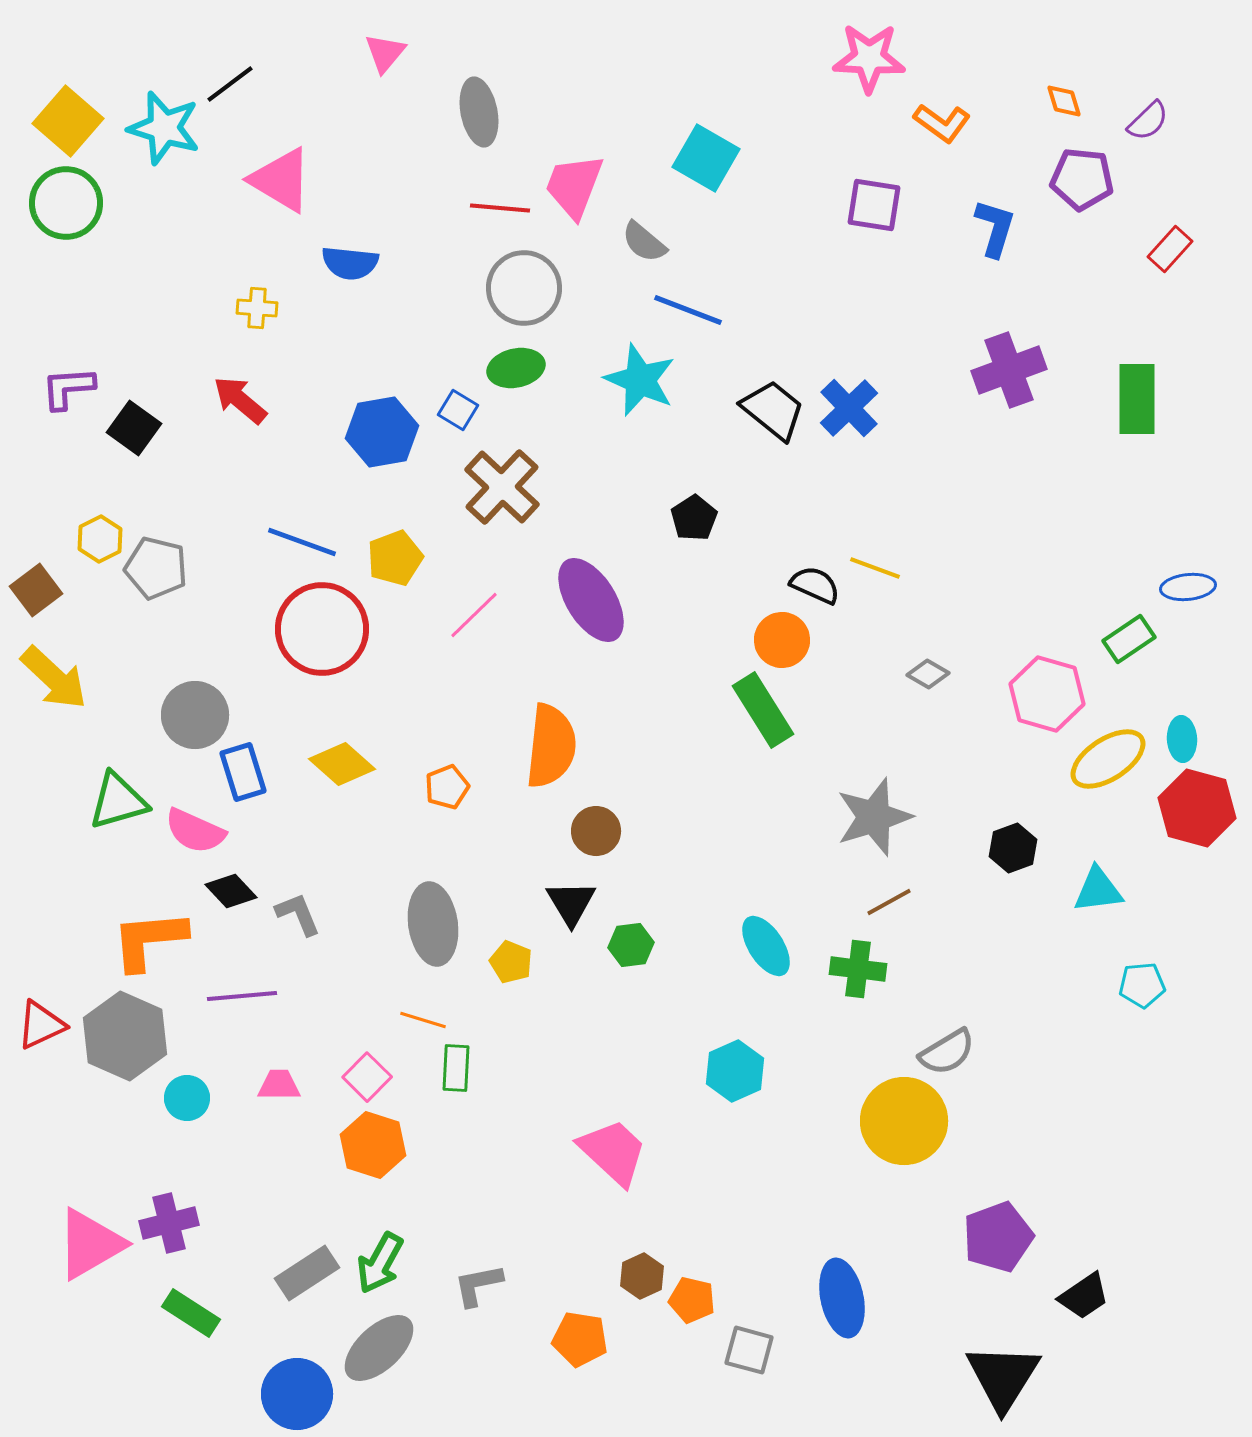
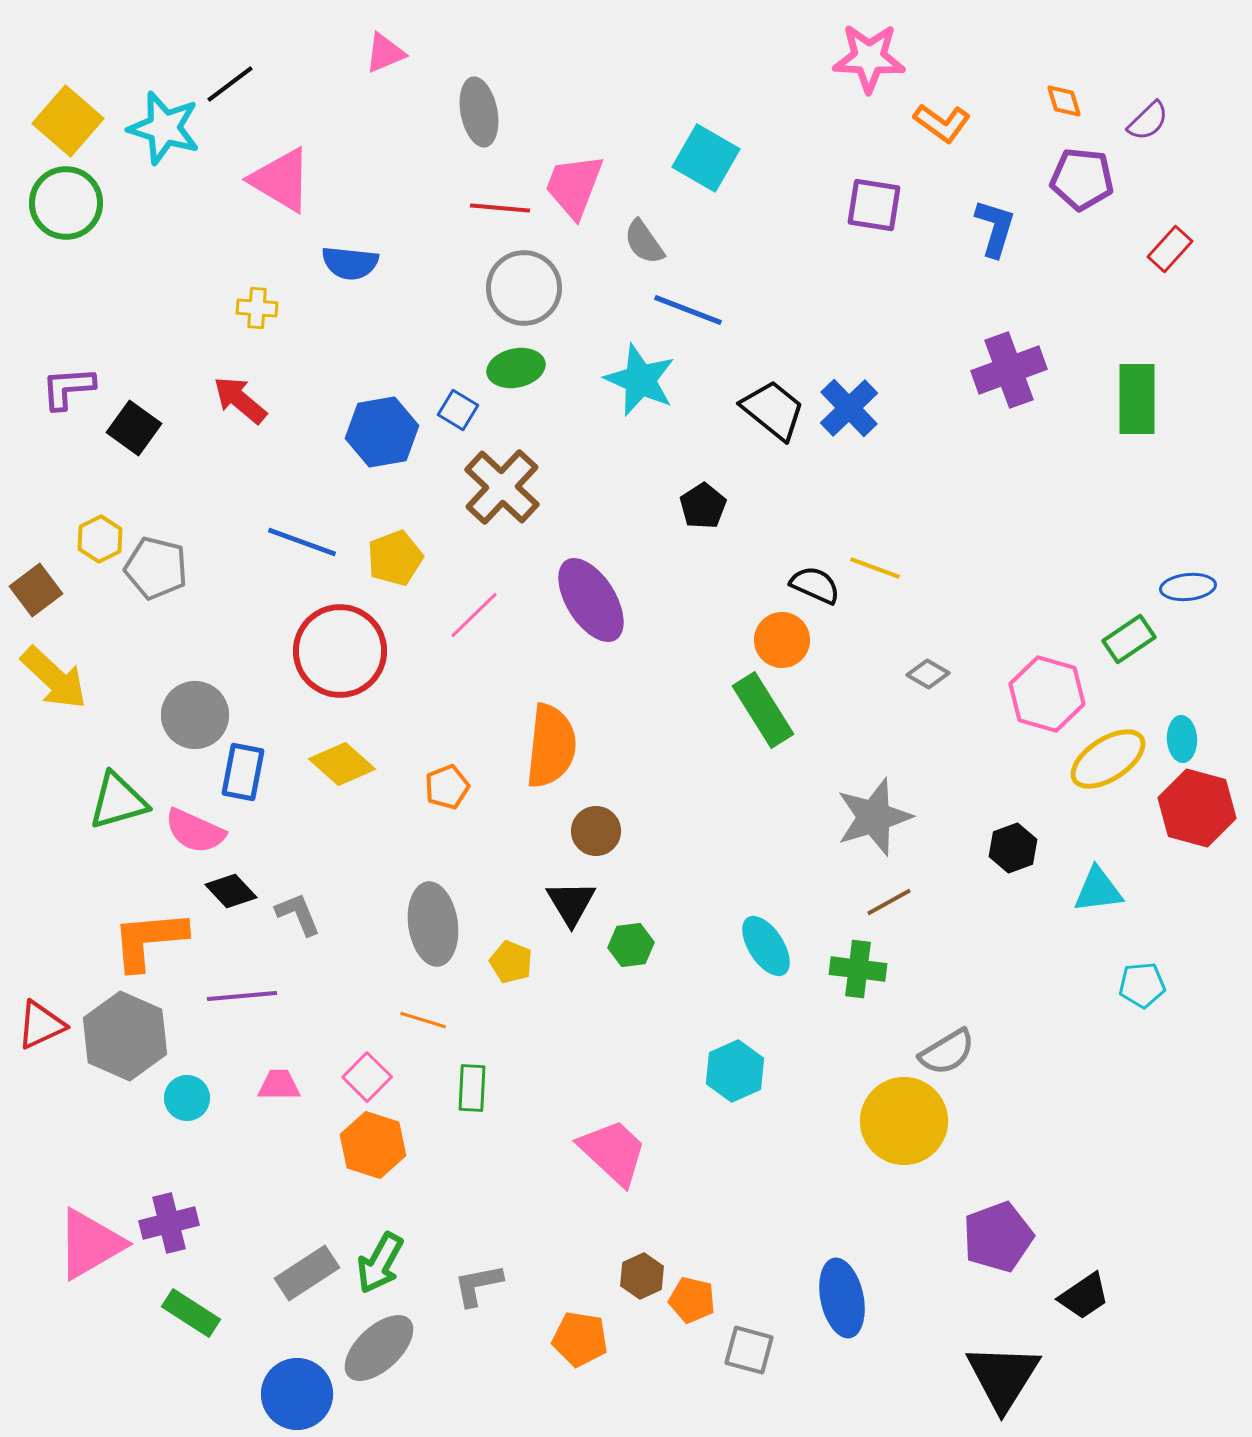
pink triangle at (385, 53): rotated 27 degrees clockwise
gray semicircle at (644, 242): rotated 15 degrees clockwise
black pentagon at (694, 518): moved 9 px right, 12 px up
red circle at (322, 629): moved 18 px right, 22 px down
blue rectangle at (243, 772): rotated 28 degrees clockwise
green rectangle at (456, 1068): moved 16 px right, 20 px down
